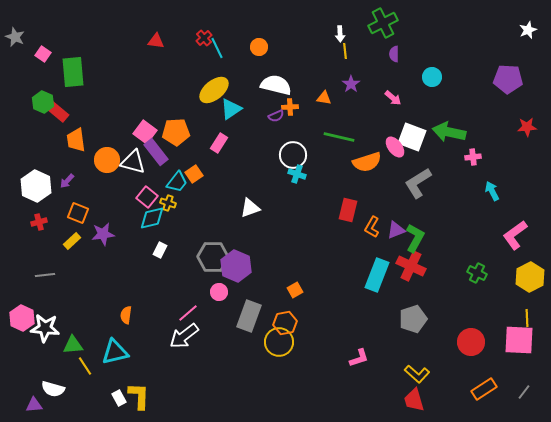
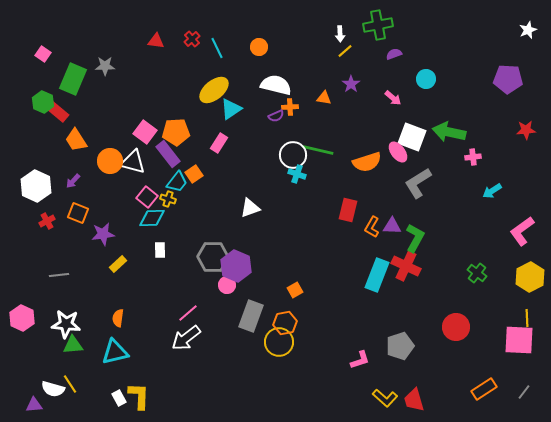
green cross at (383, 23): moved 5 px left, 2 px down; rotated 16 degrees clockwise
gray star at (15, 37): moved 90 px right, 29 px down; rotated 24 degrees counterclockwise
red cross at (204, 38): moved 12 px left, 1 px down
yellow line at (345, 51): rotated 56 degrees clockwise
purple semicircle at (394, 54): rotated 70 degrees clockwise
green rectangle at (73, 72): moved 7 px down; rotated 28 degrees clockwise
cyan circle at (432, 77): moved 6 px left, 2 px down
red star at (527, 127): moved 1 px left, 3 px down
green line at (339, 137): moved 21 px left, 13 px down
orange trapezoid at (76, 140): rotated 25 degrees counterclockwise
pink ellipse at (395, 147): moved 3 px right, 5 px down
purple rectangle at (156, 152): moved 12 px right, 2 px down
orange circle at (107, 160): moved 3 px right, 1 px down
purple arrow at (67, 181): moved 6 px right
cyan arrow at (492, 191): rotated 96 degrees counterclockwise
yellow cross at (168, 203): moved 4 px up
cyan diamond at (152, 218): rotated 12 degrees clockwise
red cross at (39, 222): moved 8 px right, 1 px up; rotated 14 degrees counterclockwise
purple triangle at (396, 230): moved 4 px left, 4 px up; rotated 24 degrees clockwise
pink L-shape at (515, 235): moved 7 px right, 4 px up
yellow rectangle at (72, 241): moved 46 px right, 23 px down
white rectangle at (160, 250): rotated 28 degrees counterclockwise
red cross at (411, 266): moved 5 px left
green cross at (477, 273): rotated 12 degrees clockwise
gray line at (45, 275): moved 14 px right
pink circle at (219, 292): moved 8 px right, 7 px up
orange semicircle at (126, 315): moved 8 px left, 3 px down
gray rectangle at (249, 316): moved 2 px right
gray pentagon at (413, 319): moved 13 px left, 27 px down
white star at (45, 328): moved 21 px right, 4 px up
white arrow at (184, 336): moved 2 px right, 2 px down
red circle at (471, 342): moved 15 px left, 15 px up
pink L-shape at (359, 358): moved 1 px right, 2 px down
yellow line at (85, 366): moved 15 px left, 18 px down
yellow L-shape at (417, 374): moved 32 px left, 24 px down
